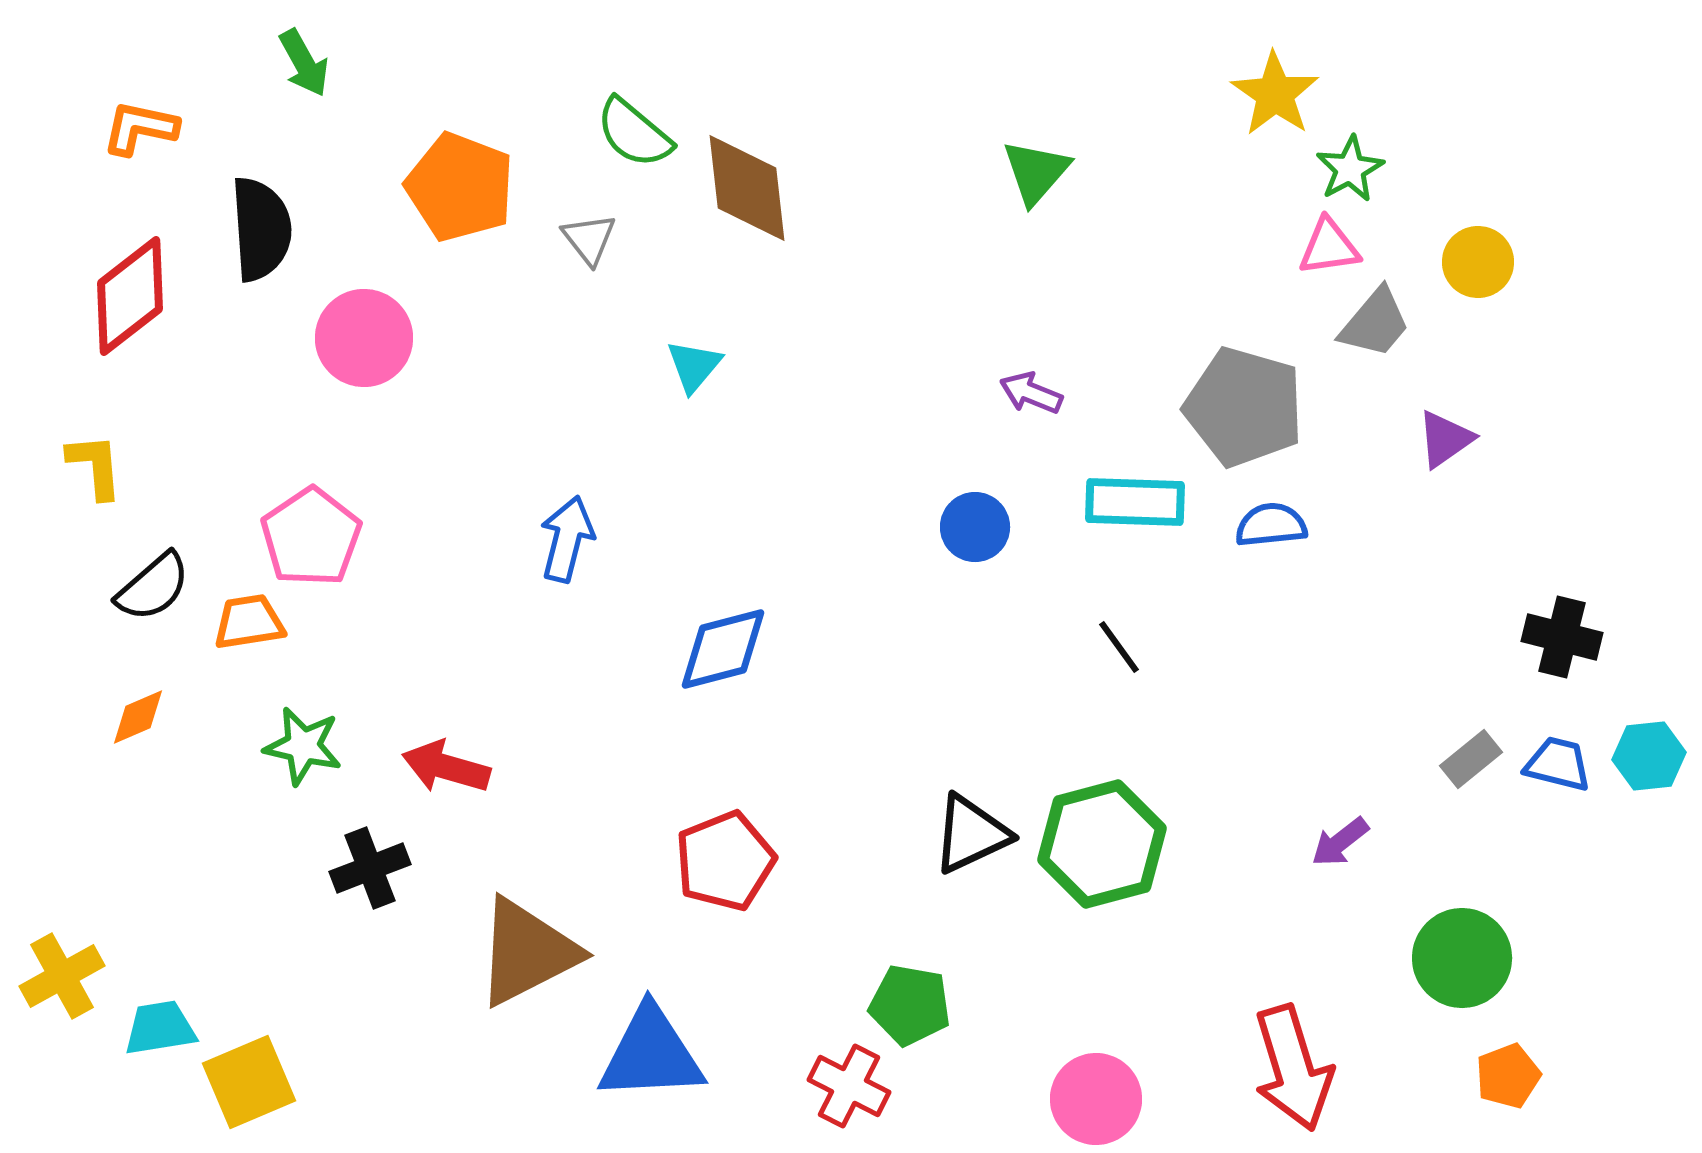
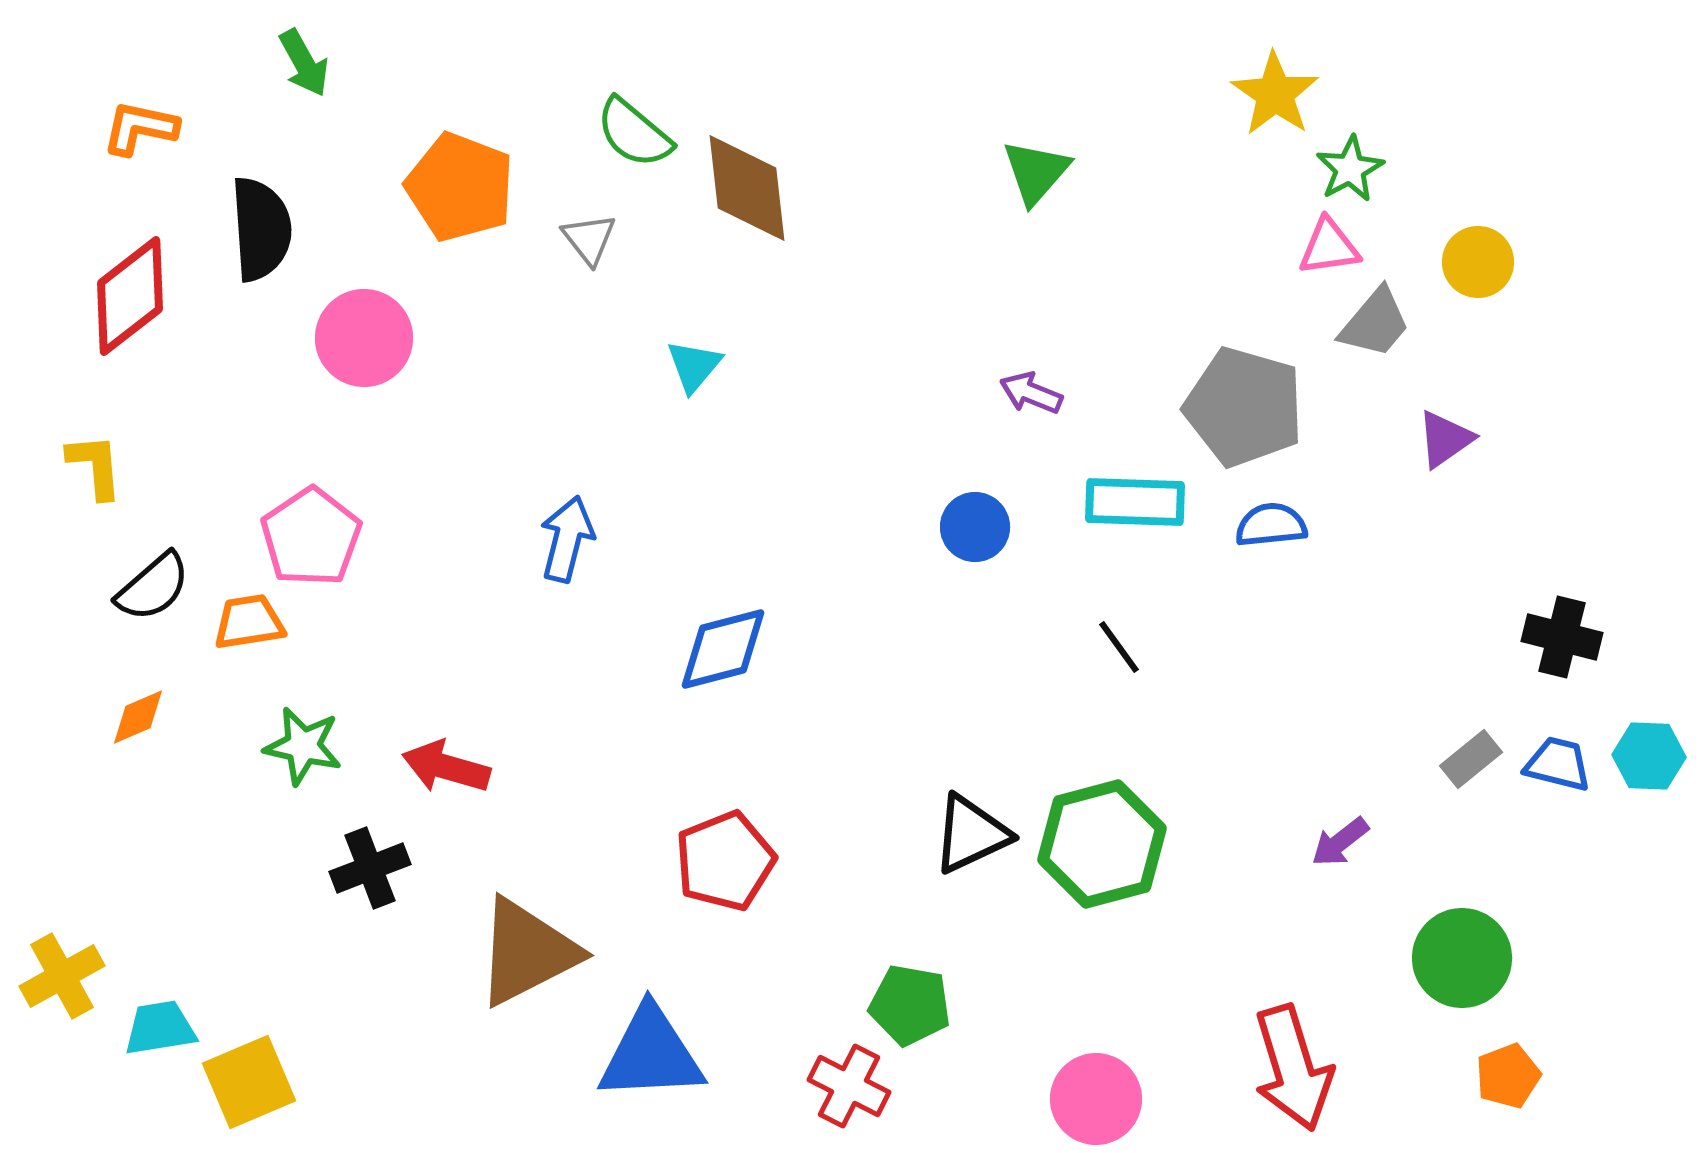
cyan hexagon at (1649, 756): rotated 8 degrees clockwise
